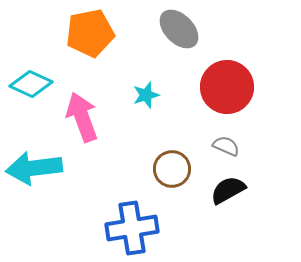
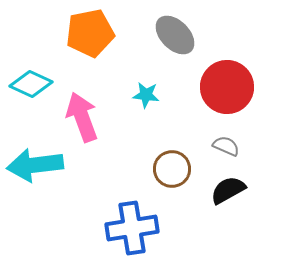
gray ellipse: moved 4 px left, 6 px down
cyan star: rotated 24 degrees clockwise
cyan arrow: moved 1 px right, 3 px up
